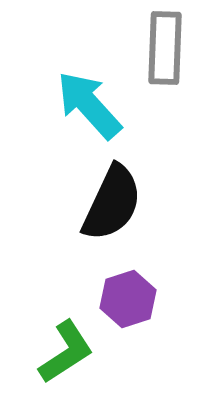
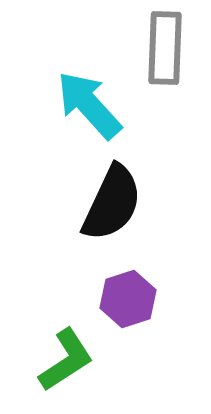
green L-shape: moved 8 px down
